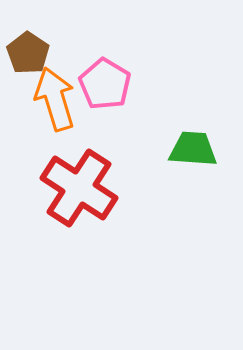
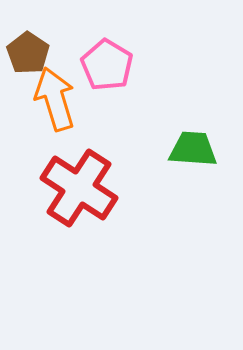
pink pentagon: moved 2 px right, 19 px up
